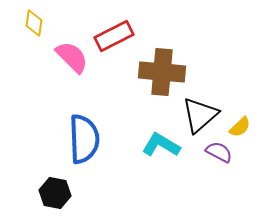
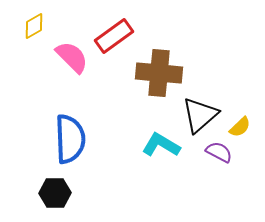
yellow diamond: moved 3 px down; rotated 52 degrees clockwise
red rectangle: rotated 9 degrees counterclockwise
brown cross: moved 3 px left, 1 px down
blue semicircle: moved 14 px left
black hexagon: rotated 12 degrees counterclockwise
